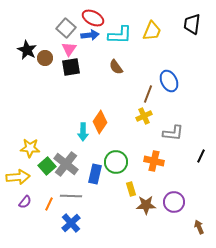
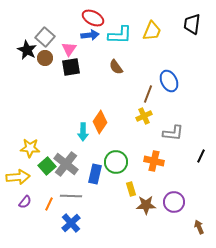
gray square: moved 21 px left, 9 px down
